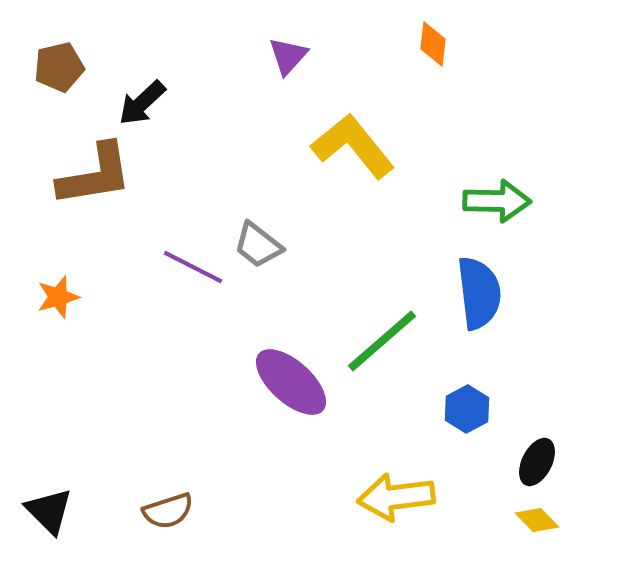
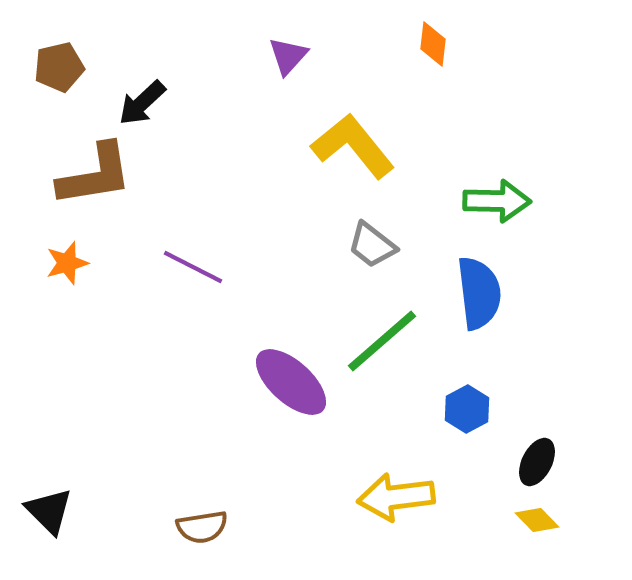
gray trapezoid: moved 114 px right
orange star: moved 9 px right, 34 px up
brown semicircle: moved 34 px right, 16 px down; rotated 9 degrees clockwise
